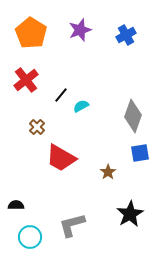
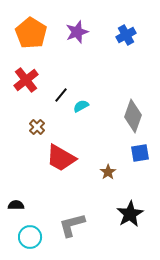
purple star: moved 3 px left, 2 px down
